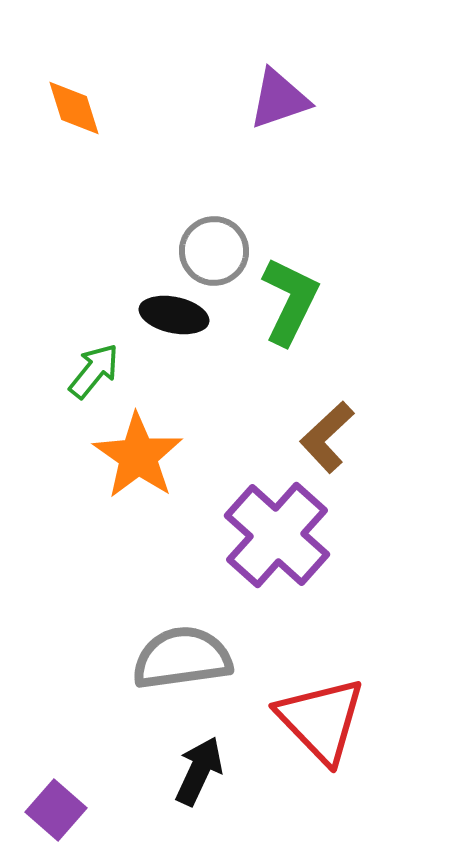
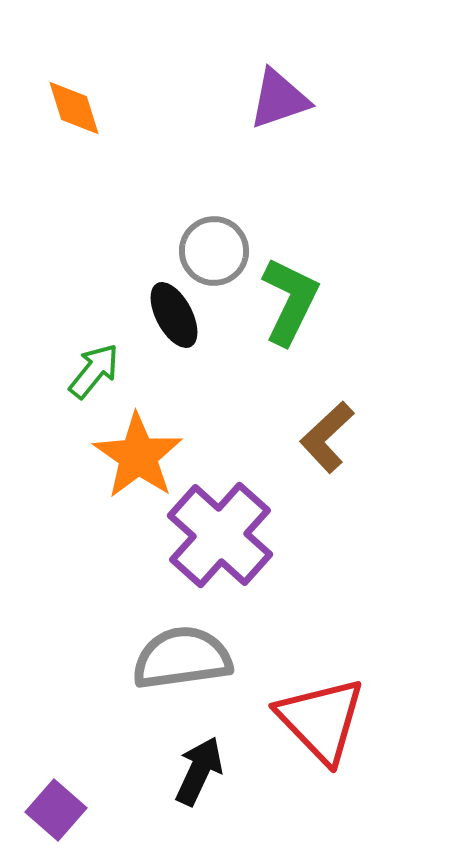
black ellipse: rotated 50 degrees clockwise
purple cross: moved 57 px left
